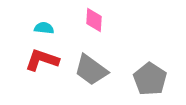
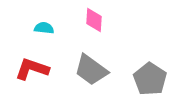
red L-shape: moved 10 px left, 9 px down
